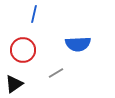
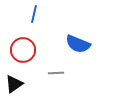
blue semicircle: rotated 25 degrees clockwise
gray line: rotated 28 degrees clockwise
